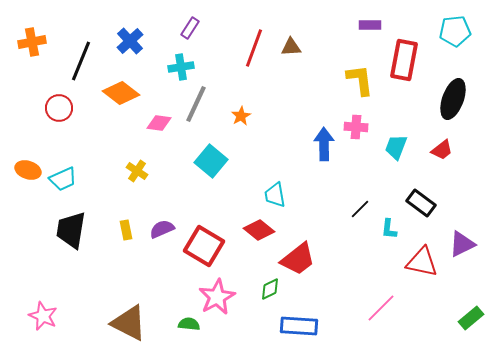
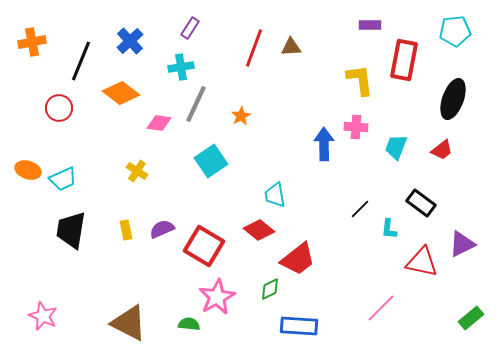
cyan square at (211, 161): rotated 16 degrees clockwise
